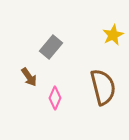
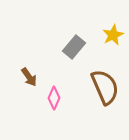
gray rectangle: moved 23 px right
brown semicircle: moved 2 px right; rotated 9 degrees counterclockwise
pink diamond: moved 1 px left
